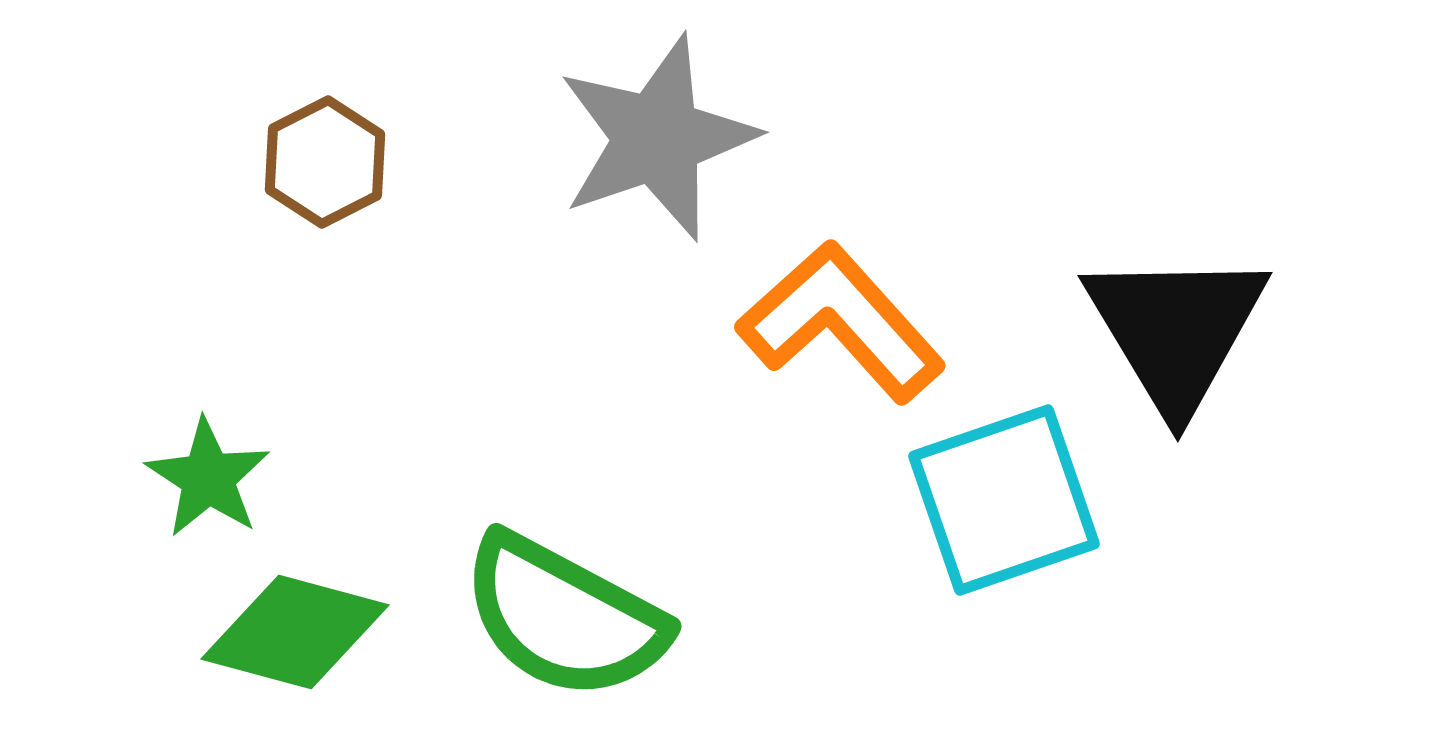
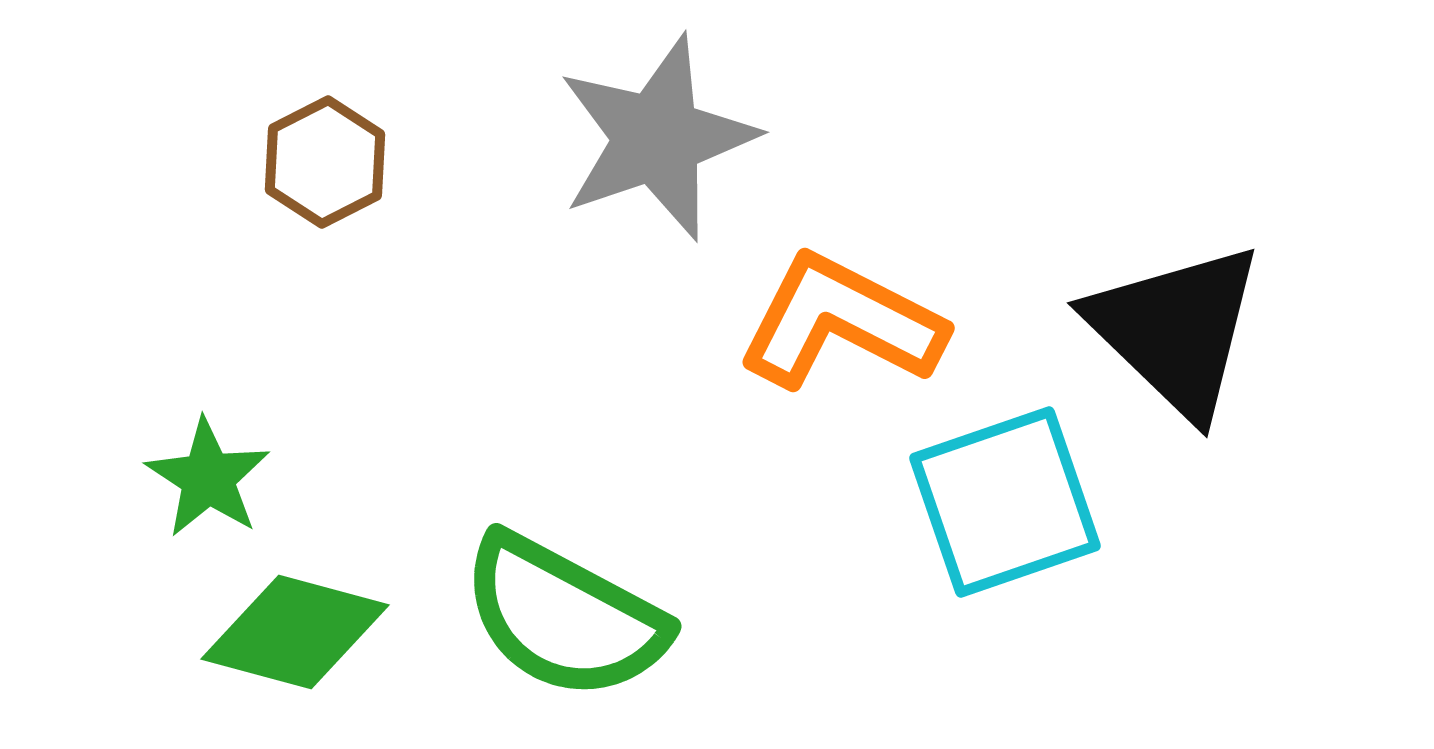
orange L-shape: rotated 21 degrees counterclockwise
black triangle: rotated 15 degrees counterclockwise
cyan square: moved 1 px right, 2 px down
